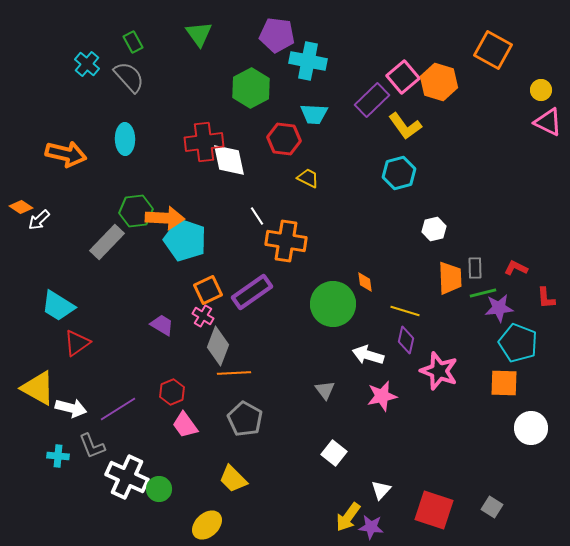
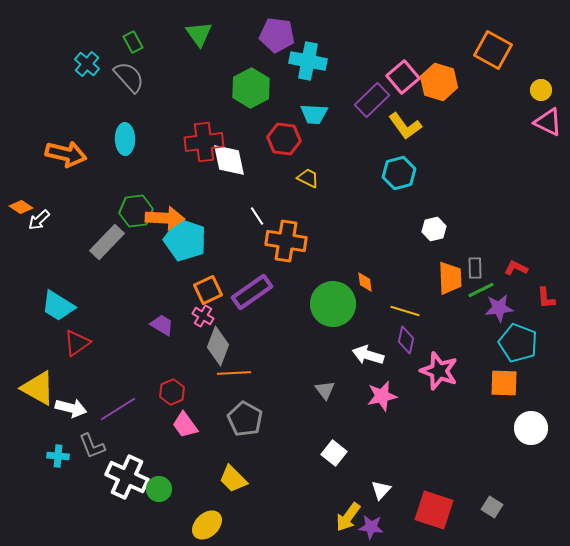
green line at (483, 293): moved 2 px left, 3 px up; rotated 12 degrees counterclockwise
